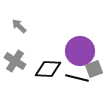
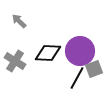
gray arrow: moved 5 px up
black diamond: moved 16 px up
black line: rotated 75 degrees counterclockwise
